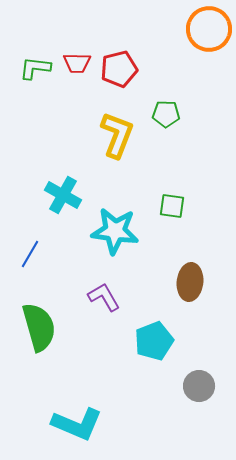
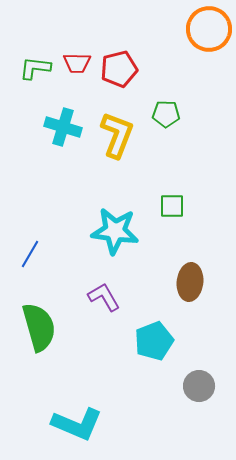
cyan cross: moved 68 px up; rotated 12 degrees counterclockwise
green square: rotated 8 degrees counterclockwise
